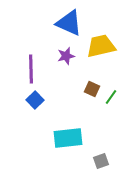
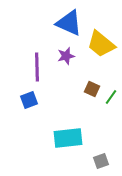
yellow trapezoid: moved 2 px up; rotated 128 degrees counterclockwise
purple line: moved 6 px right, 2 px up
blue square: moved 6 px left; rotated 24 degrees clockwise
